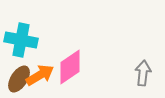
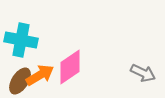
gray arrow: rotated 110 degrees clockwise
brown ellipse: moved 1 px right, 2 px down
